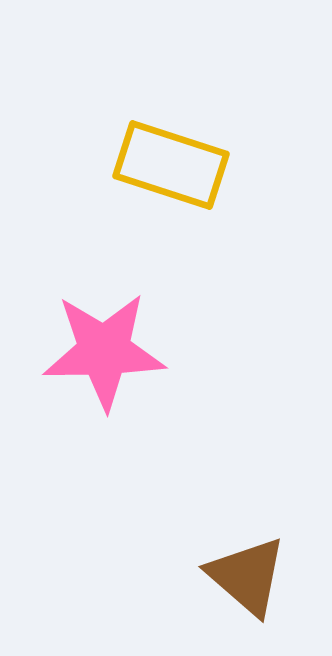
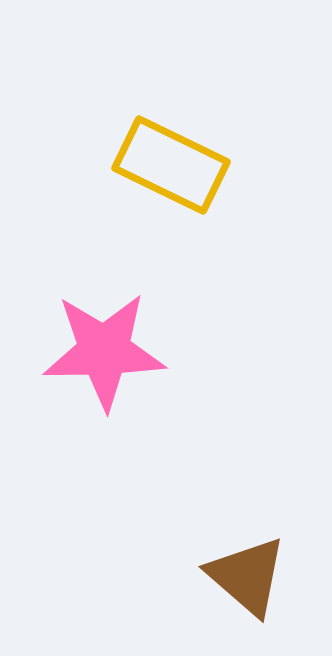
yellow rectangle: rotated 8 degrees clockwise
